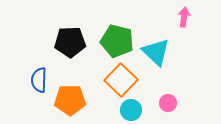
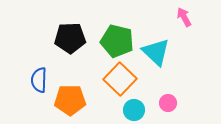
pink arrow: rotated 36 degrees counterclockwise
black pentagon: moved 4 px up
orange square: moved 1 px left, 1 px up
cyan circle: moved 3 px right
